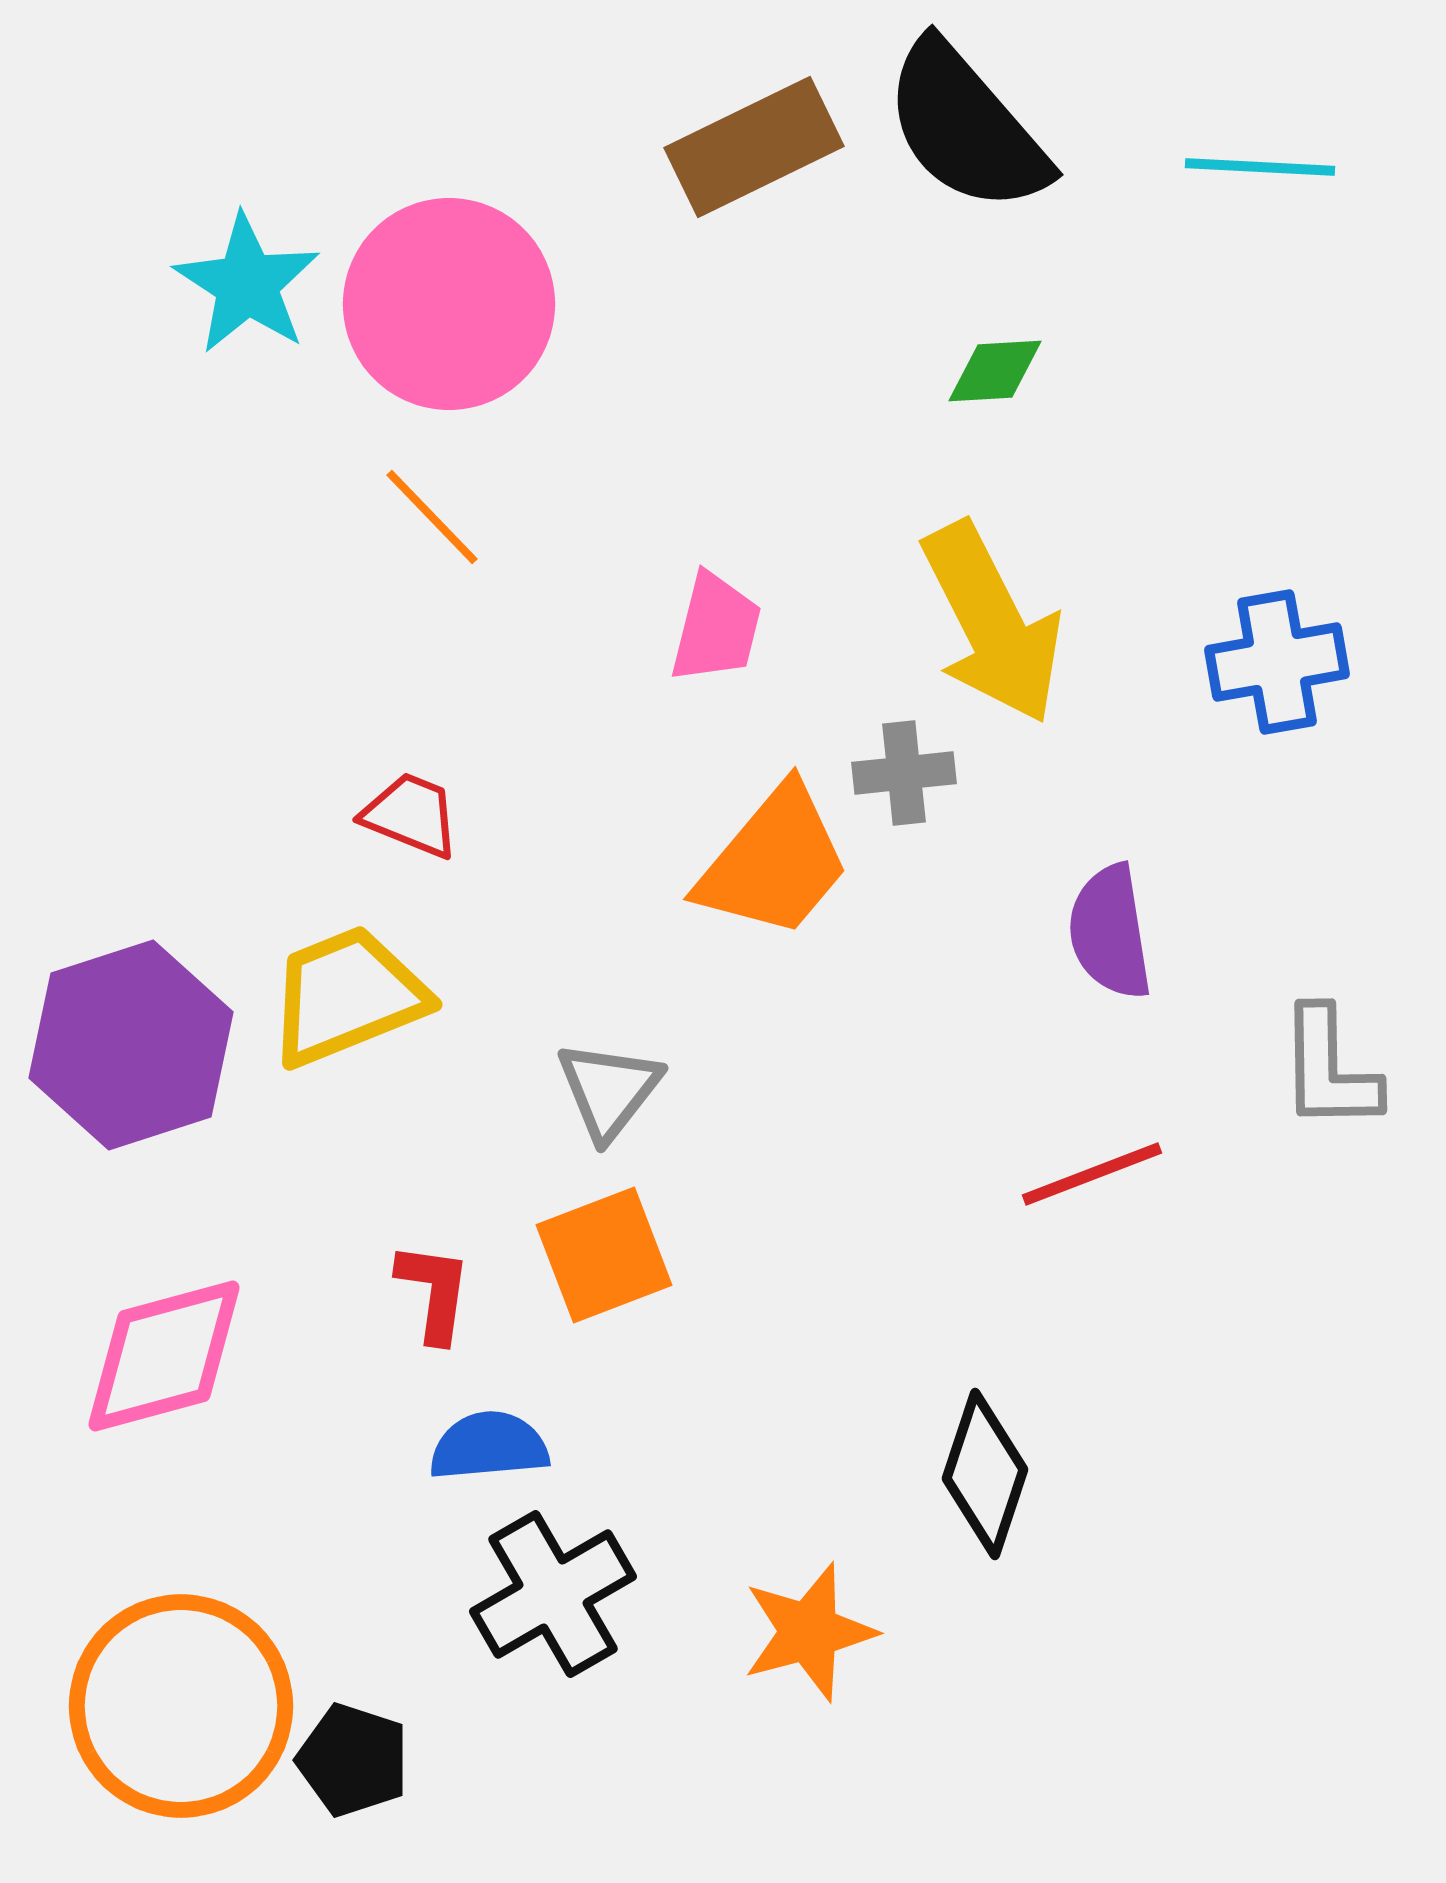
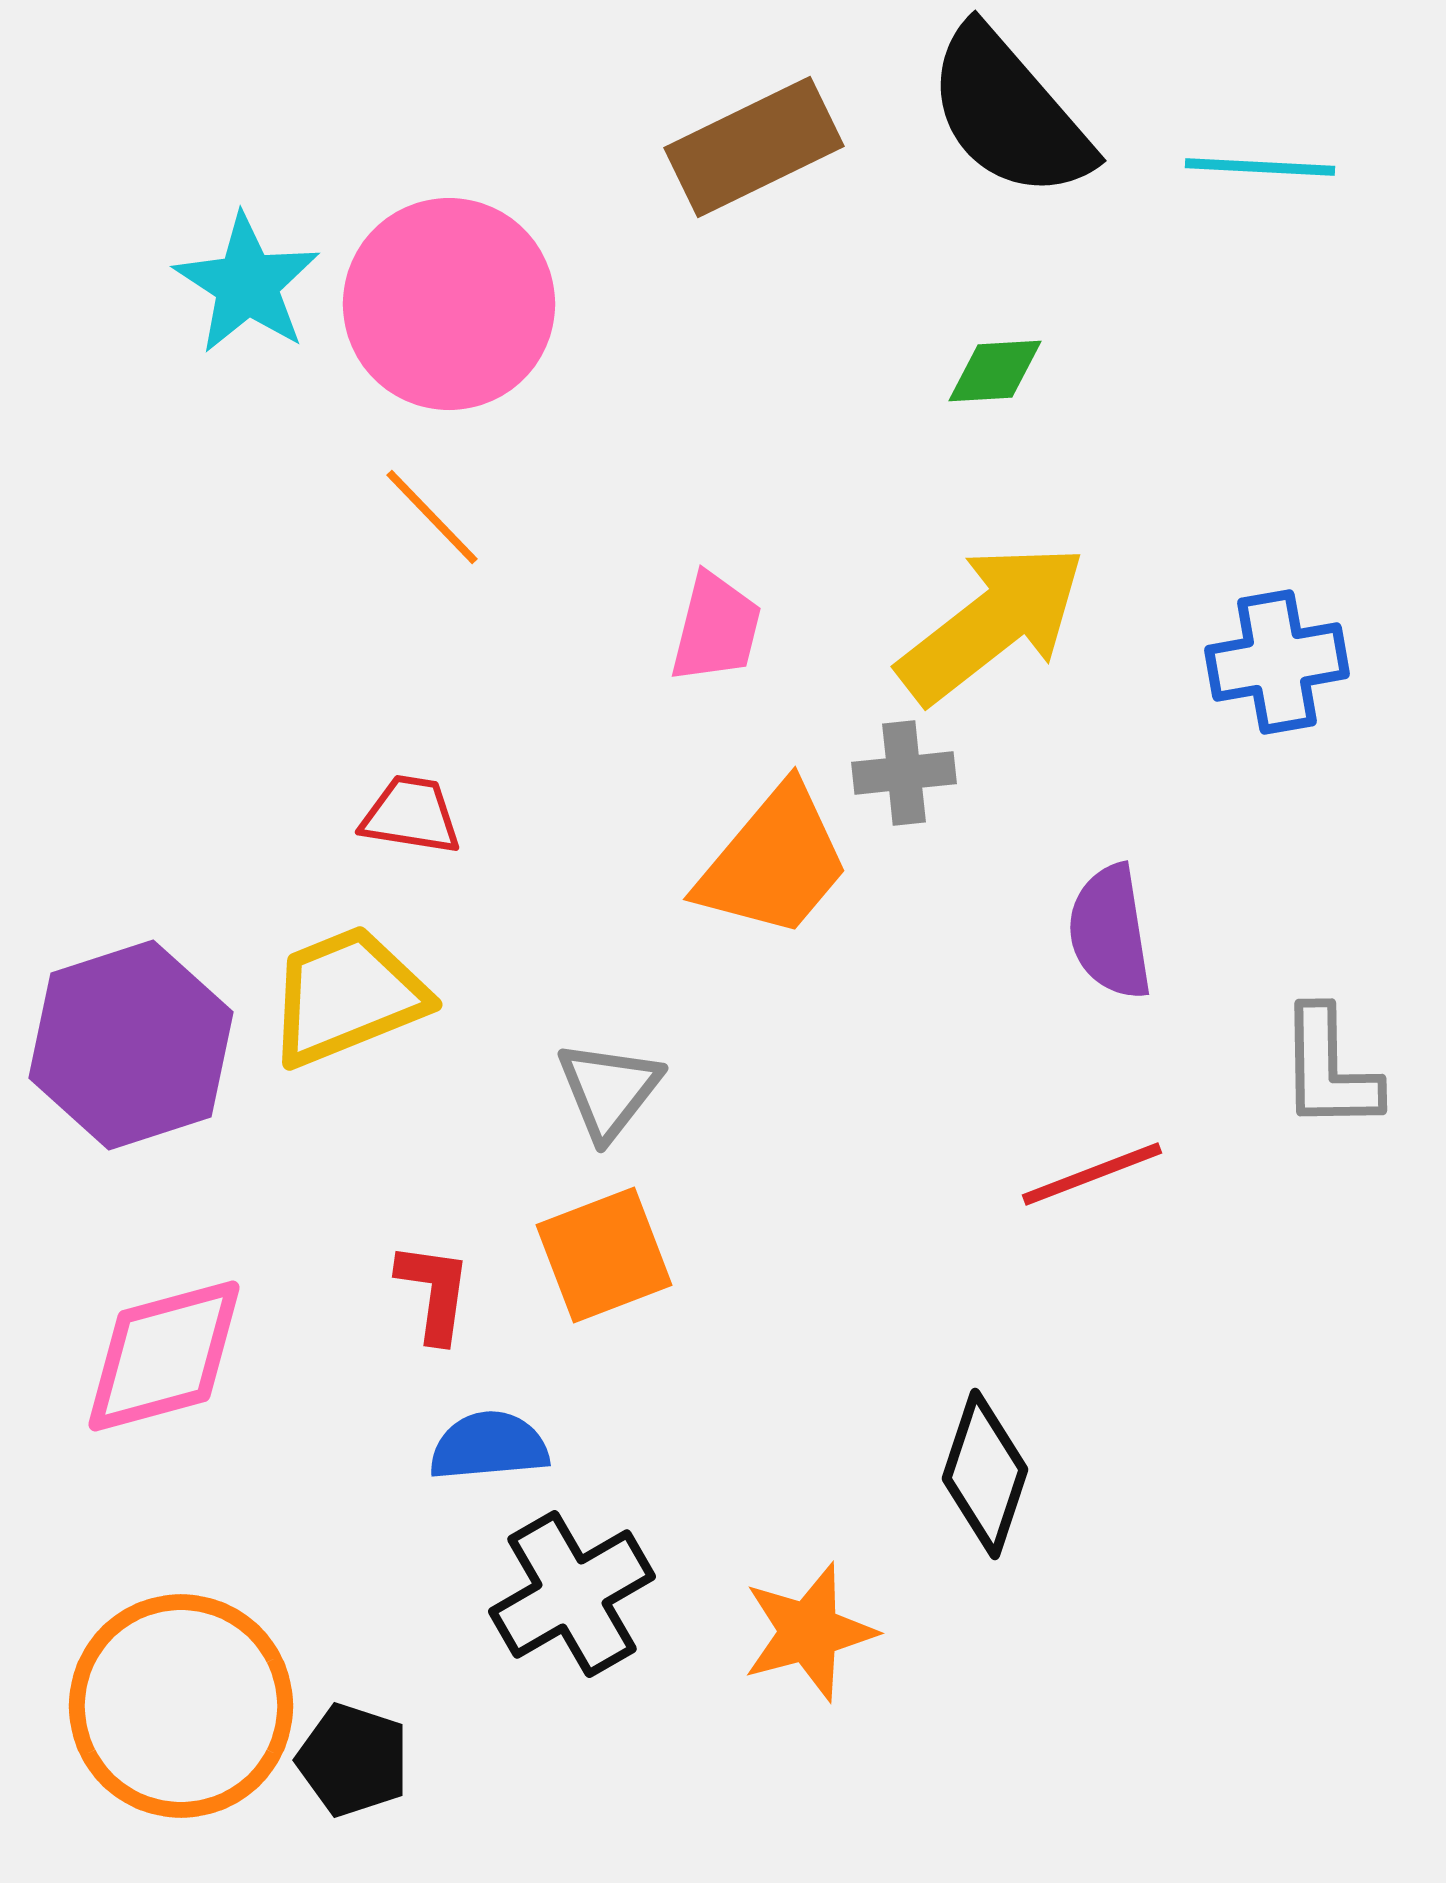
black semicircle: moved 43 px right, 14 px up
yellow arrow: rotated 101 degrees counterclockwise
red trapezoid: rotated 13 degrees counterclockwise
black cross: moved 19 px right
